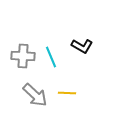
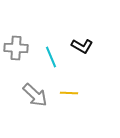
gray cross: moved 7 px left, 8 px up
yellow line: moved 2 px right
